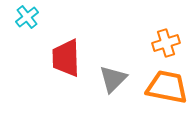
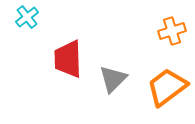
orange cross: moved 6 px right, 12 px up
red trapezoid: moved 2 px right, 1 px down
orange trapezoid: rotated 48 degrees counterclockwise
